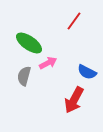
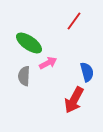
blue semicircle: rotated 132 degrees counterclockwise
gray semicircle: rotated 12 degrees counterclockwise
